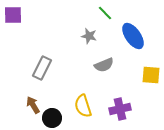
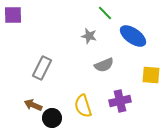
blue ellipse: rotated 20 degrees counterclockwise
brown arrow: rotated 36 degrees counterclockwise
purple cross: moved 8 px up
